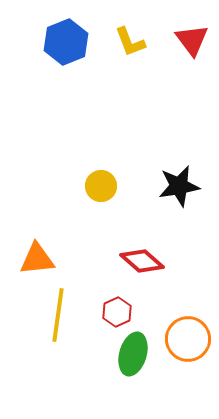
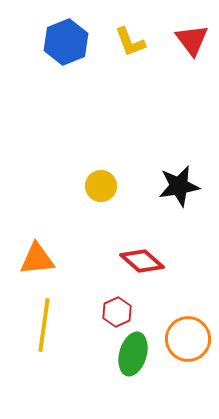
yellow line: moved 14 px left, 10 px down
